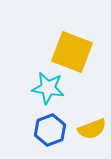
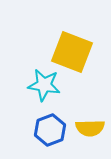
cyan star: moved 4 px left, 3 px up
yellow semicircle: moved 2 px left, 1 px up; rotated 20 degrees clockwise
